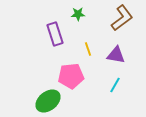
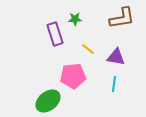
green star: moved 3 px left, 5 px down
brown L-shape: rotated 28 degrees clockwise
yellow line: rotated 32 degrees counterclockwise
purple triangle: moved 2 px down
pink pentagon: moved 2 px right
cyan line: moved 1 px left, 1 px up; rotated 21 degrees counterclockwise
